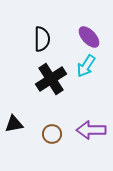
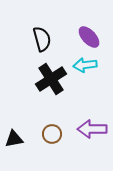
black semicircle: rotated 15 degrees counterclockwise
cyan arrow: moved 1 px left, 1 px up; rotated 50 degrees clockwise
black triangle: moved 15 px down
purple arrow: moved 1 px right, 1 px up
